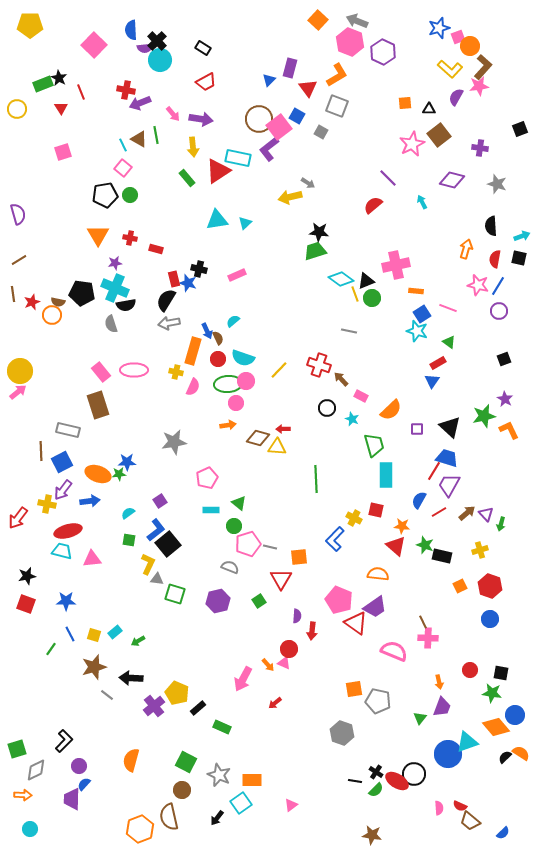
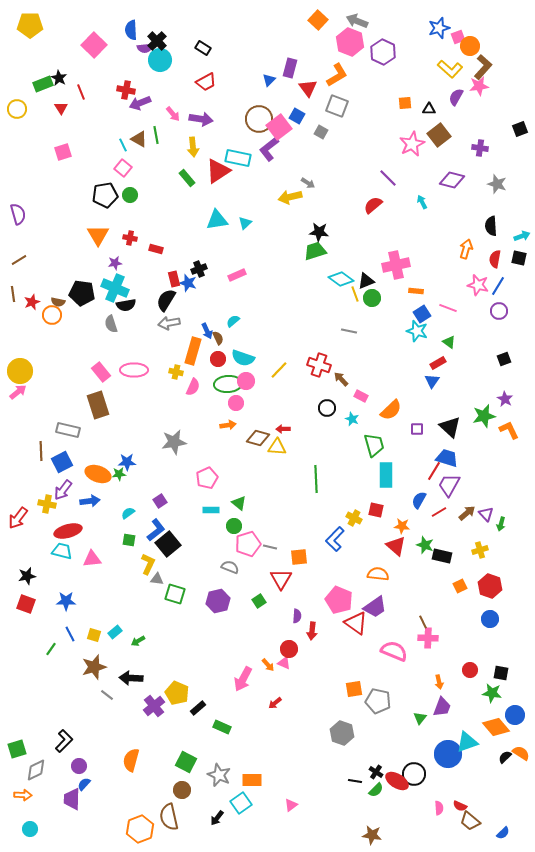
black cross at (199, 269): rotated 35 degrees counterclockwise
